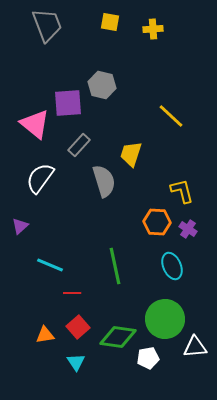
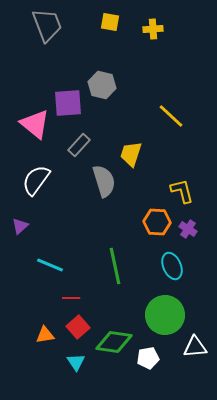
white semicircle: moved 4 px left, 2 px down
red line: moved 1 px left, 5 px down
green circle: moved 4 px up
green diamond: moved 4 px left, 5 px down
